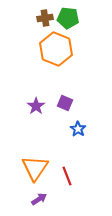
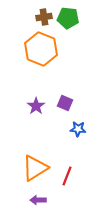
brown cross: moved 1 px left, 1 px up
orange hexagon: moved 15 px left
blue star: rotated 28 degrees counterclockwise
orange triangle: rotated 24 degrees clockwise
red line: rotated 42 degrees clockwise
purple arrow: moved 1 px left, 1 px down; rotated 147 degrees counterclockwise
